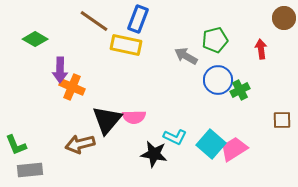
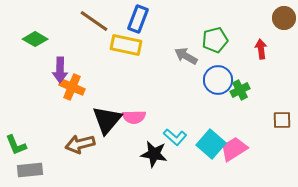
cyan L-shape: rotated 15 degrees clockwise
